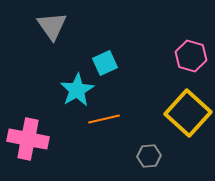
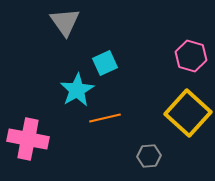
gray triangle: moved 13 px right, 4 px up
orange line: moved 1 px right, 1 px up
